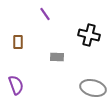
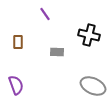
gray rectangle: moved 5 px up
gray ellipse: moved 2 px up; rotated 10 degrees clockwise
